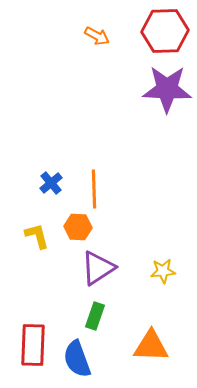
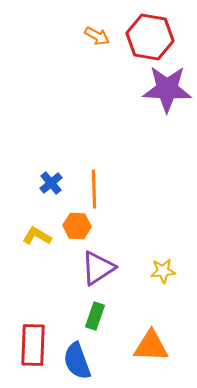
red hexagon: moved 15 px left, 6 px down; rotated 12 degrees clockwise
orange hexagon: moved 1 px left, 1 px up
yellow L-shape: rotated 44 degrees counterclockwise
blue semicircle: moved 2 px down
